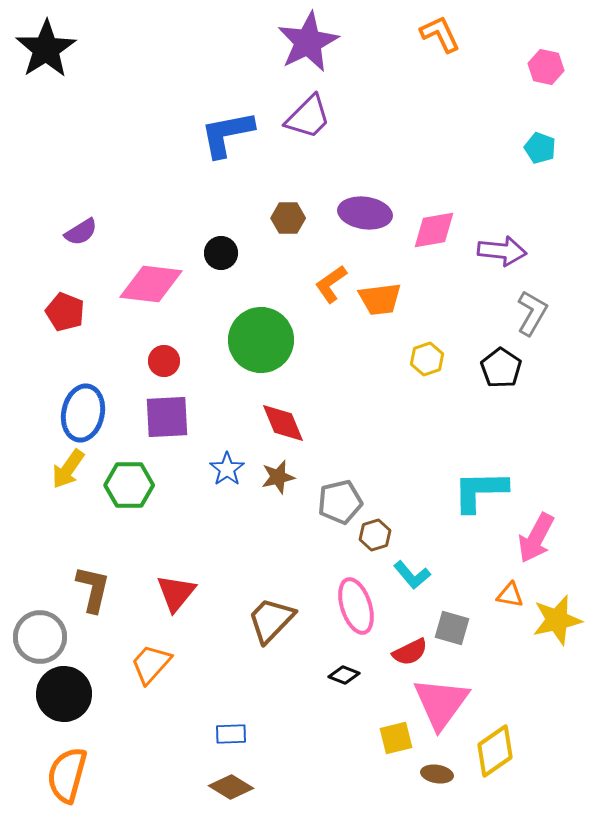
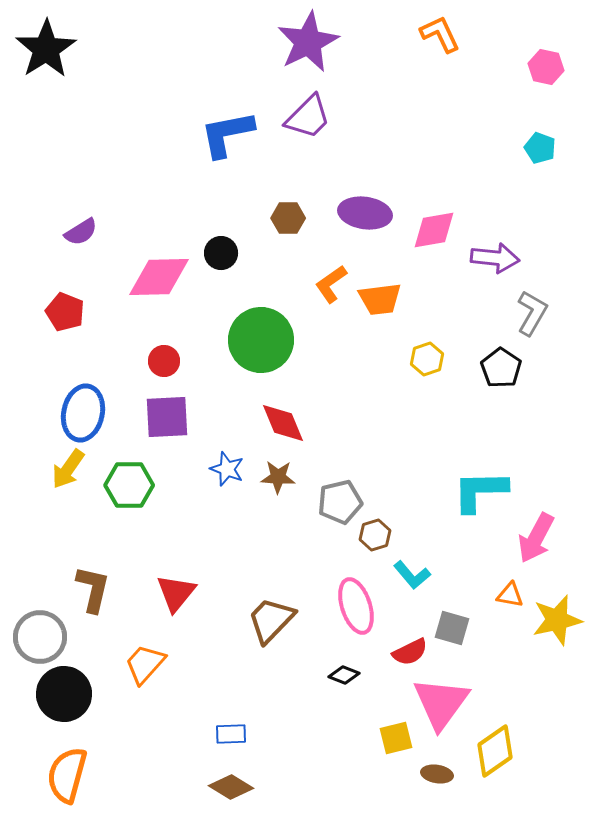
purple arrow at (502, 251): moved 7 px left, 7 px down
pink diamond at (151, 284): moved 8 px right, 7 px up; rotated 8 degrees counterclockwise
blue star at (227, 469): rotated 16 degrees counterclockwise
brown star at (278, 477): rotated 16 degrees clockwise
orange trapezoid at (151, 664): moved 6 px left
